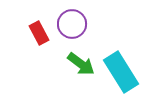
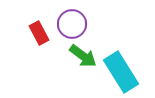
green arrow: moved 2 px right, 8 px up
